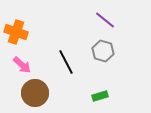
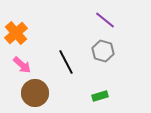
orange cross: moved 1 px down; rotated 30 degrees clockwise
